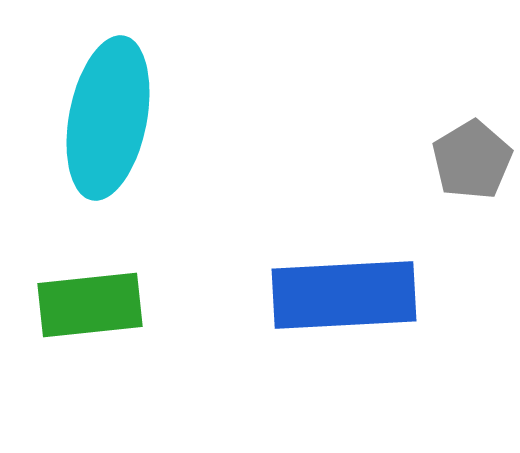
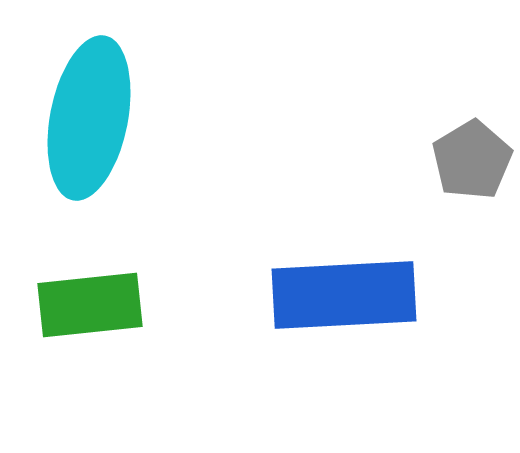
cyan ellipse: moved 19 px left
